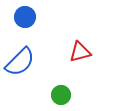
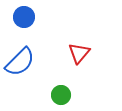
blue circle: moved 1 px left
red triangle: moved 1 px left, 1 px down; rotated 35 degrees counterclockwise
